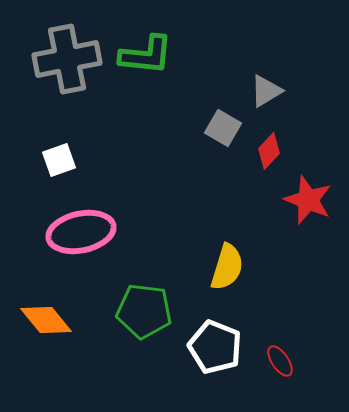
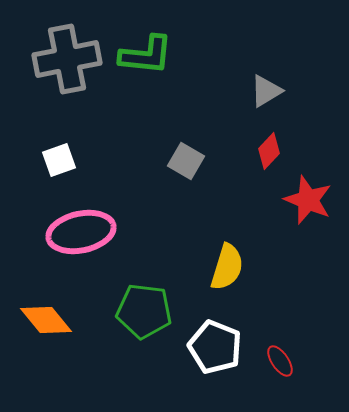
gray square: moved 37 px left, 33 px down
